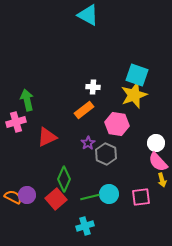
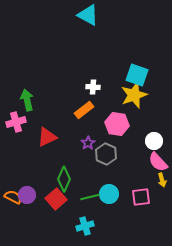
white circle: moved 2 px left, 2 px up
